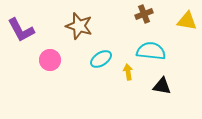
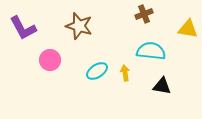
yellow triangle: moved 1 px right, 8 px down
purple L-shape: moved 2 px right, 2 px up
cyan ellipse: moved 4 px left, 12 px down
yellow arrow: moved 3 px left, 1 px down
